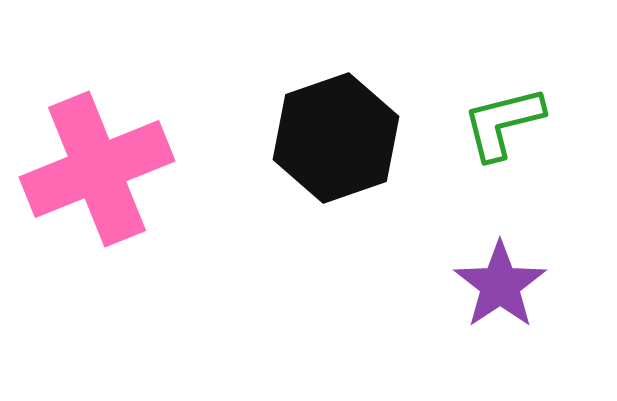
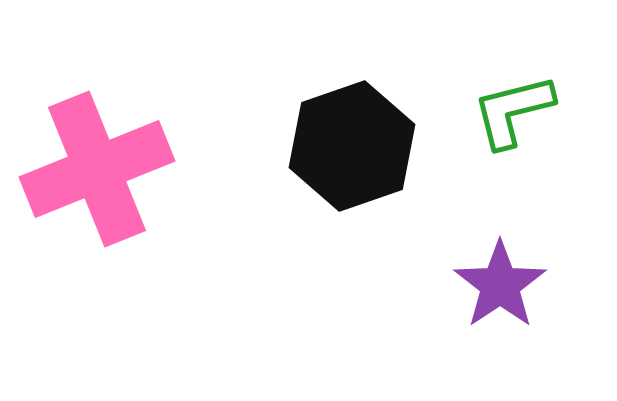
green L-shape: moved 10 px right, 12 px up
black hexagon: moved 16 px right, 8 px down
